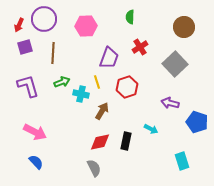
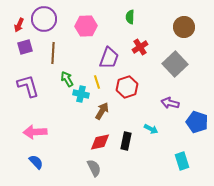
green arrow: moved 5 px right, 3 px up; rotated 98 degrees counterclockwise
pink arrow: rotated 150 degrees clockwise
